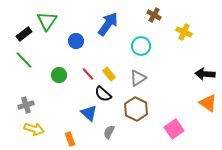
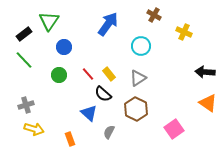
green triangle: moved 2 px right
blue circle: moved 12 px left, 6 px down
black arrow: moved 2 px up
